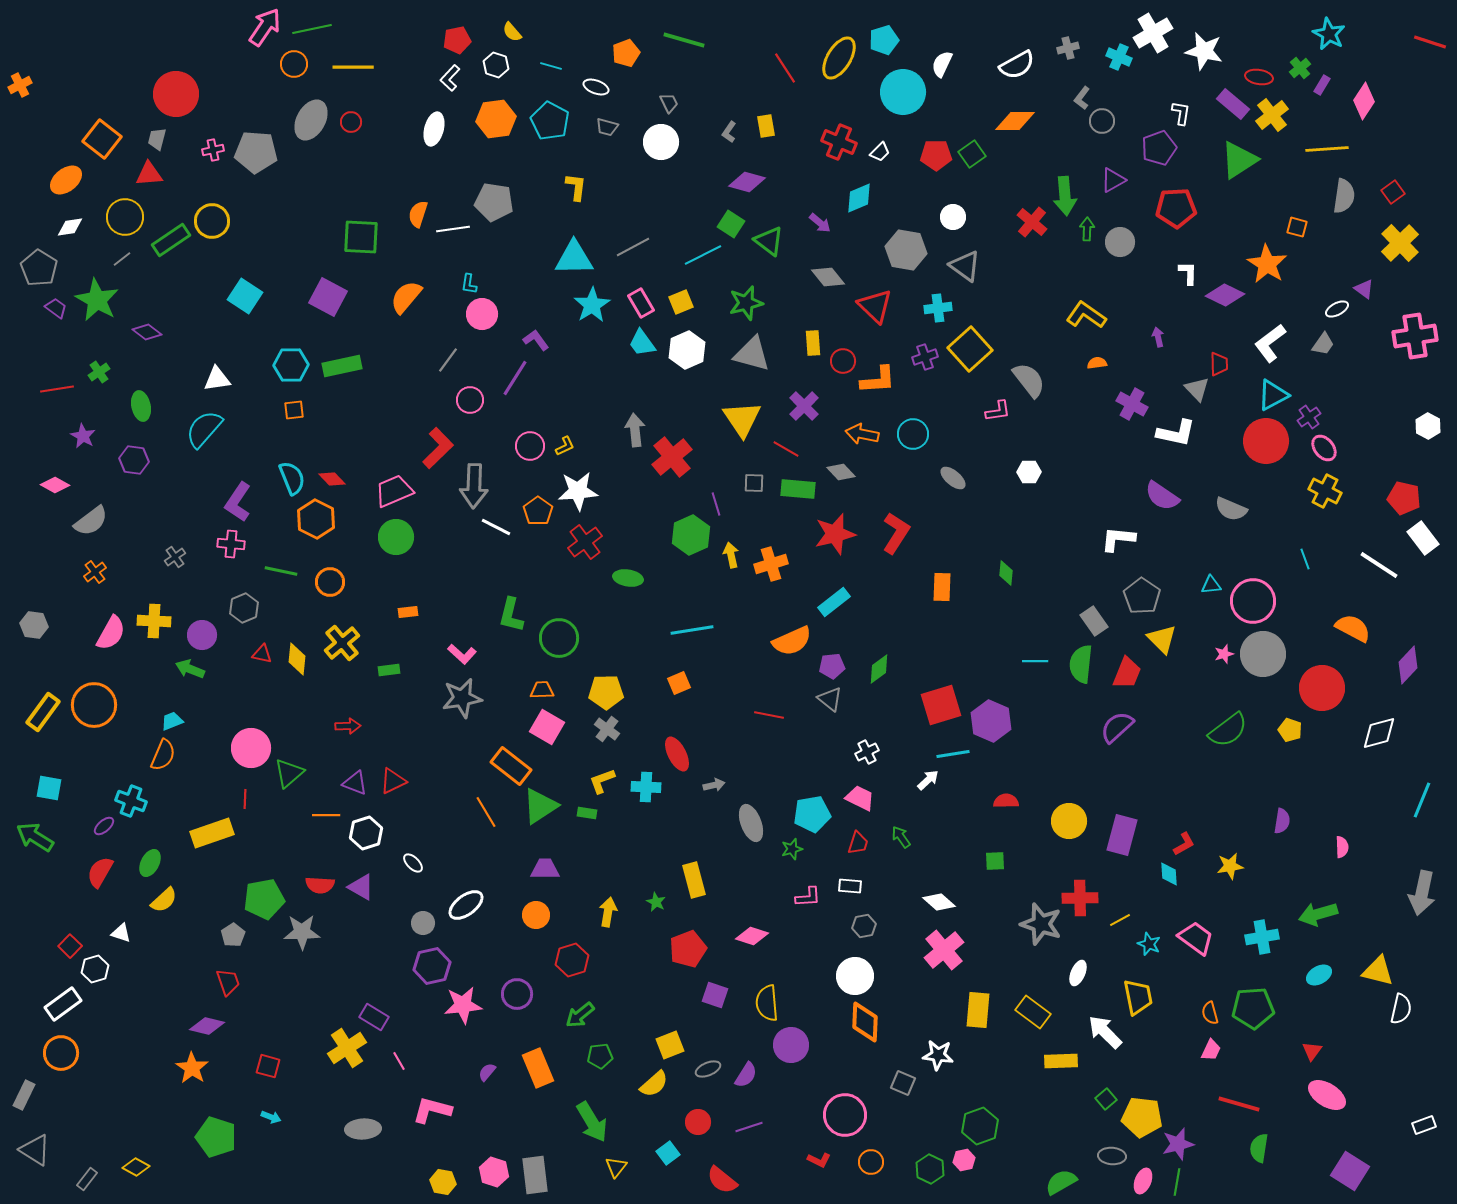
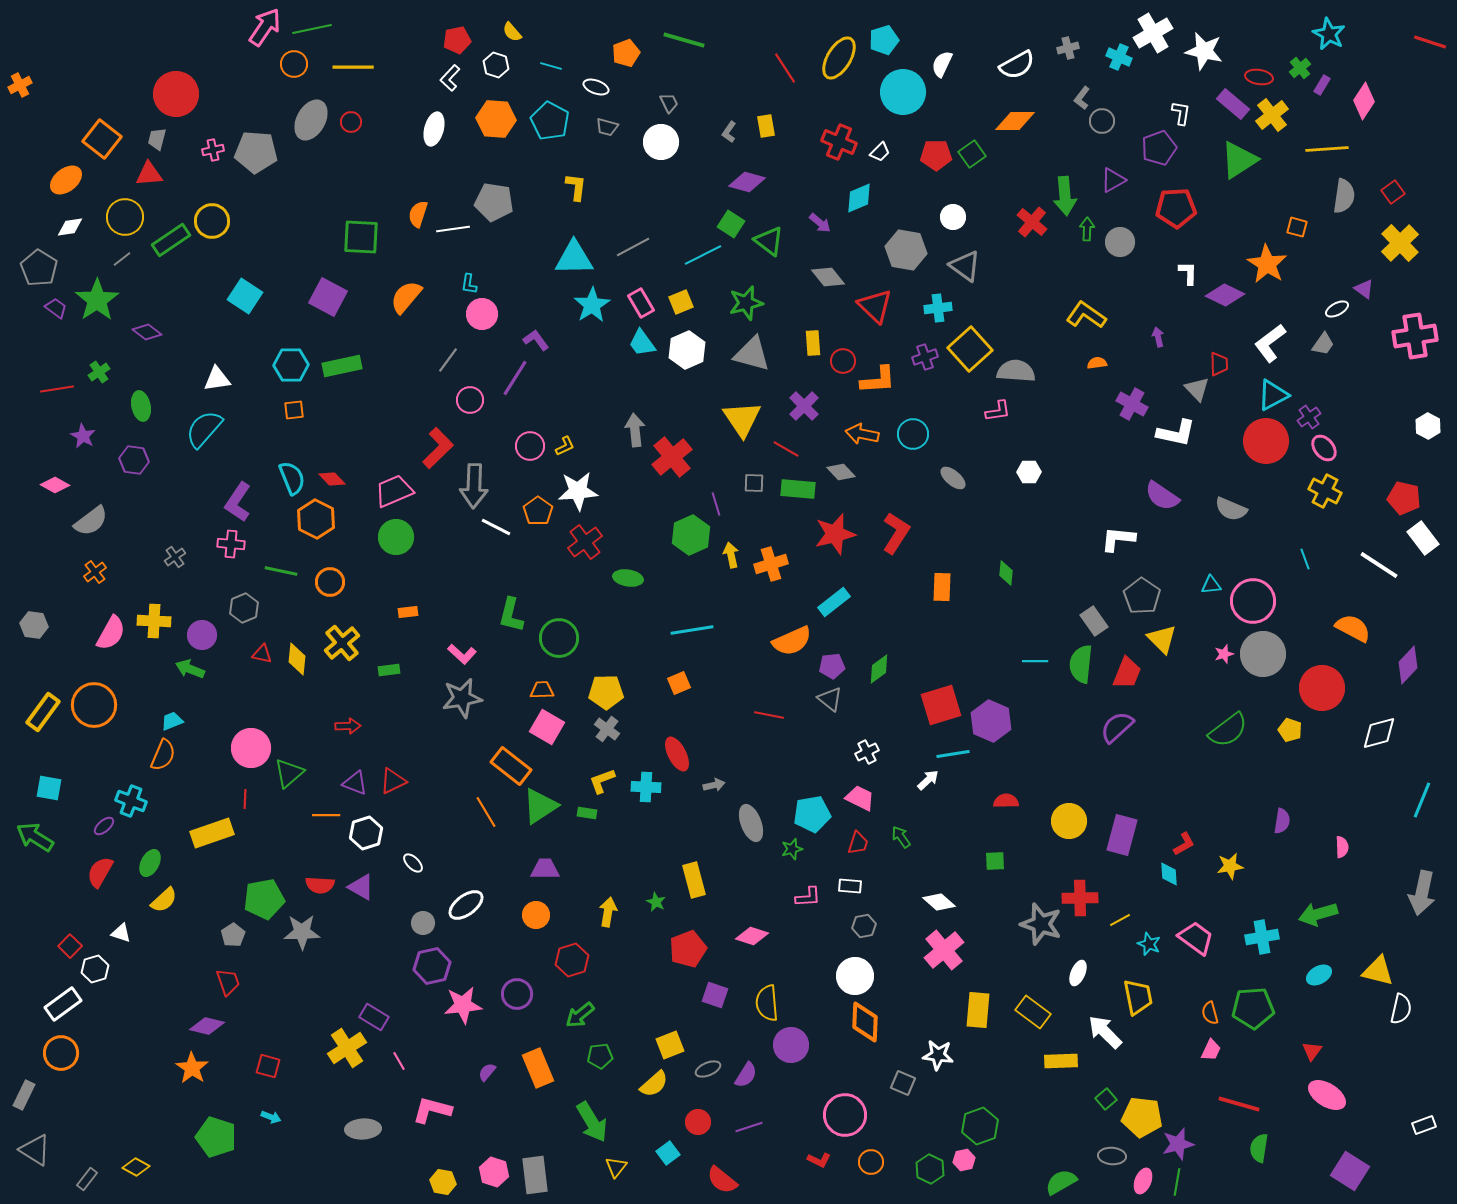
orange hexagon at (496, 119): rotated 12 degrees clockwise
green star at (97, 300): rotated 9 degrees clockwise
gray semicircle at (1029, 380): moved 13 px left, 9 px up; rotated 48 degrees counterclockwise
